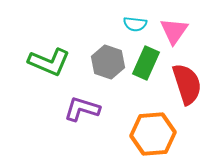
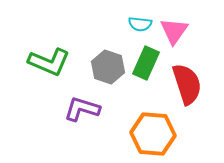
cyan semicircle: moved 5 px right
gray hexagon: moved 5 px down
orange hexagon: rotated 9 degrees clockwise
